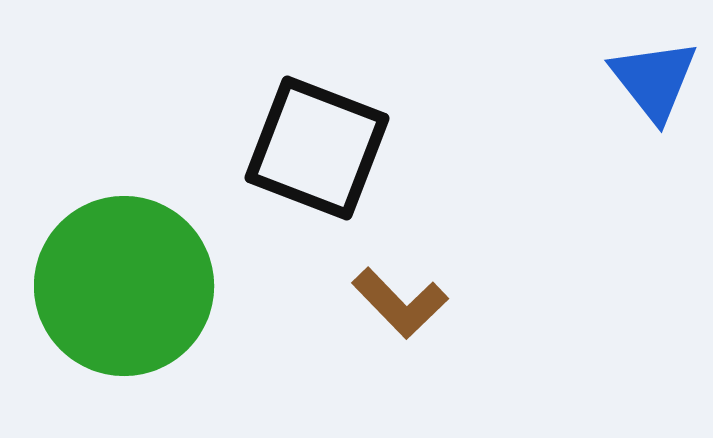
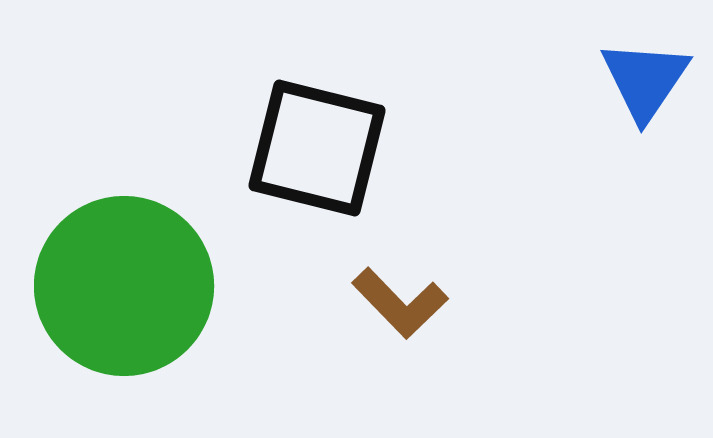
blue triangle: moved 9 px left; rotated 12 degrees clockwise
black square: rotated 7 degrees counterclockwise
